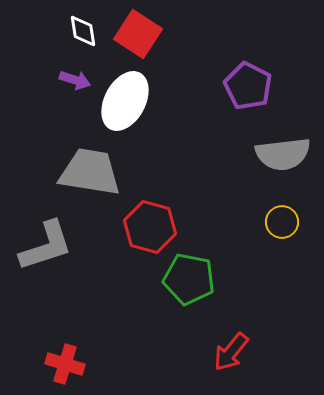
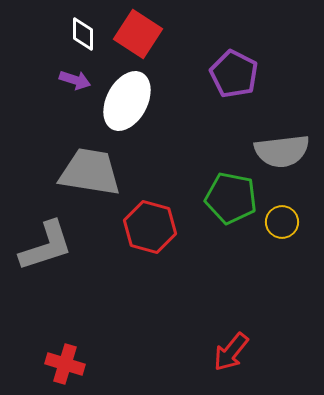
white diamond: moved 3 px down; rotated 8 degrees clockwise
purple pentagon: moved 14 px left, 12 px up
white ellipse: moved 2 px right
gray semicircle: moved 1 px left, 3 px up
green pentagon: moved 42 px right, 81 px up
